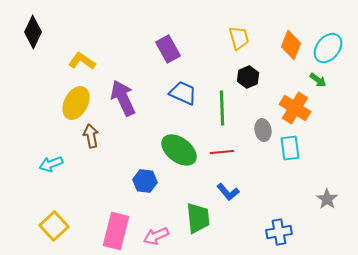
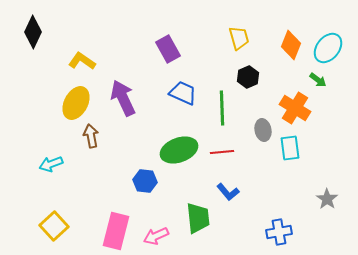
green ellipse: rotated 57 degrees counterclockwise
